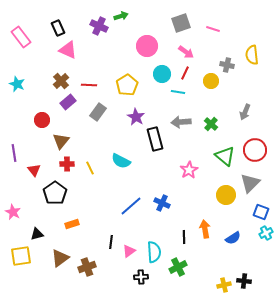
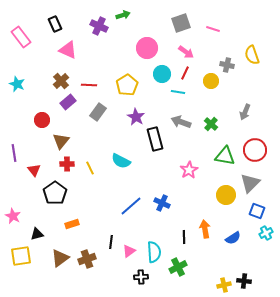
green arrow at (121, 16): moved 2 px right, 1 px up
black rectangle at (58, 28): moved 3 px left, 4 px up
pink circle at (147, 46): moved 2 px down
yellow semicircle at (252, 55): rotated 12 degrees counterclockwise
gray arrow at (181, 122): rotated 24 degrees clockwise
green triangle at (225, 156): rotated 30 degrees counterclockwise
pink star at (13, 212): moved 4 px down
blue square at (261, 212): moved 4 px left, 1 px up
brown cross at (87, 267): moved 8 px up
